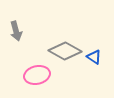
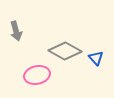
blue triangle: moved 2 px right, 1 px down; rotated 14 degrees clockwise
